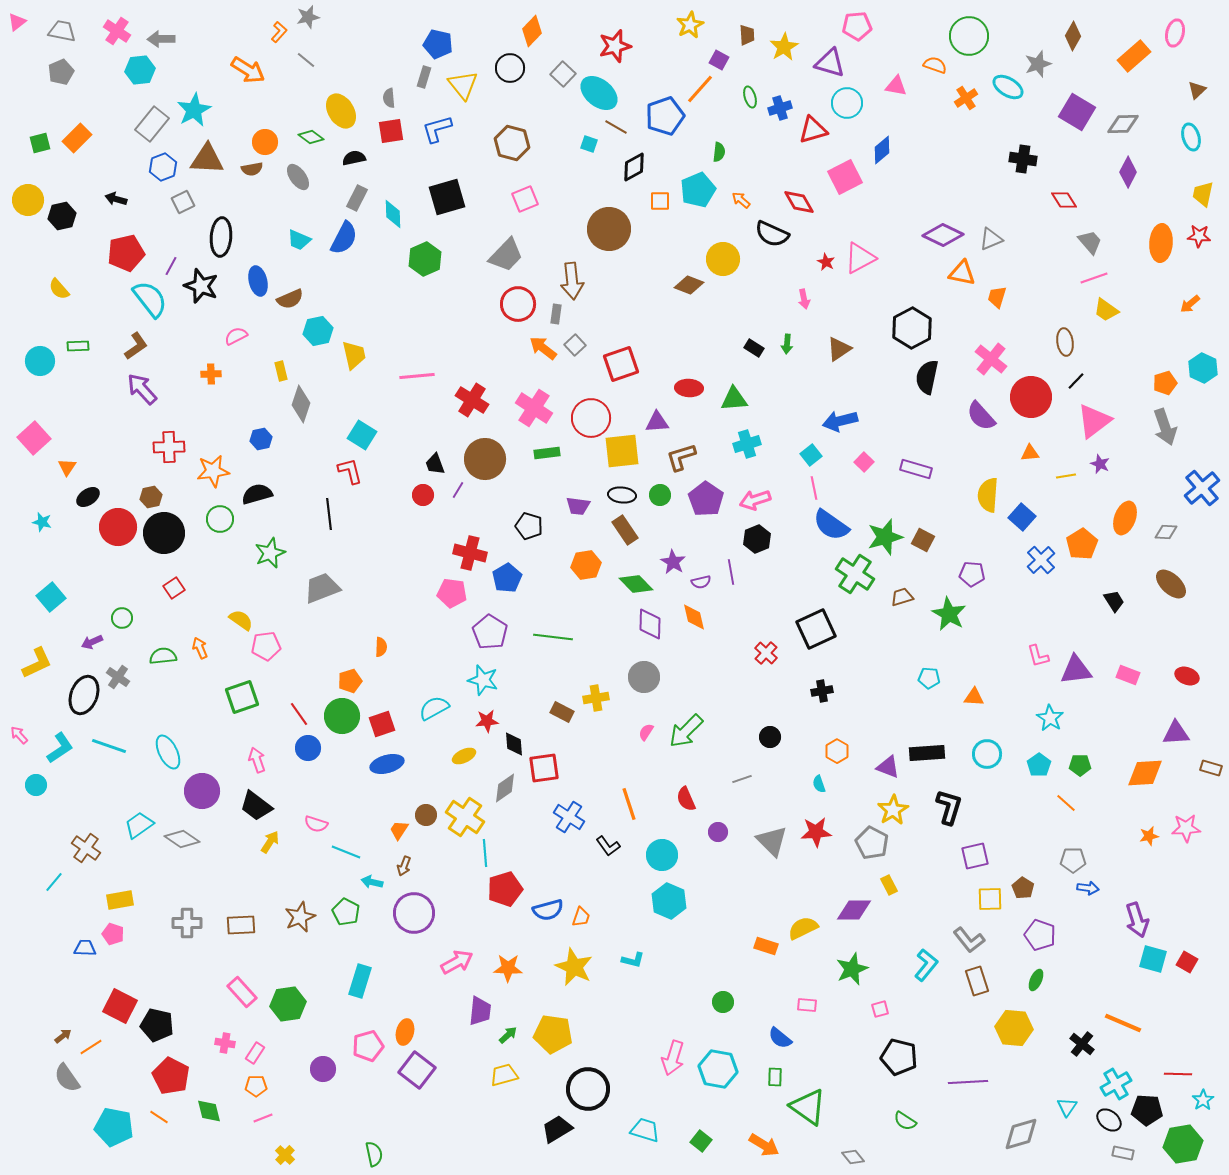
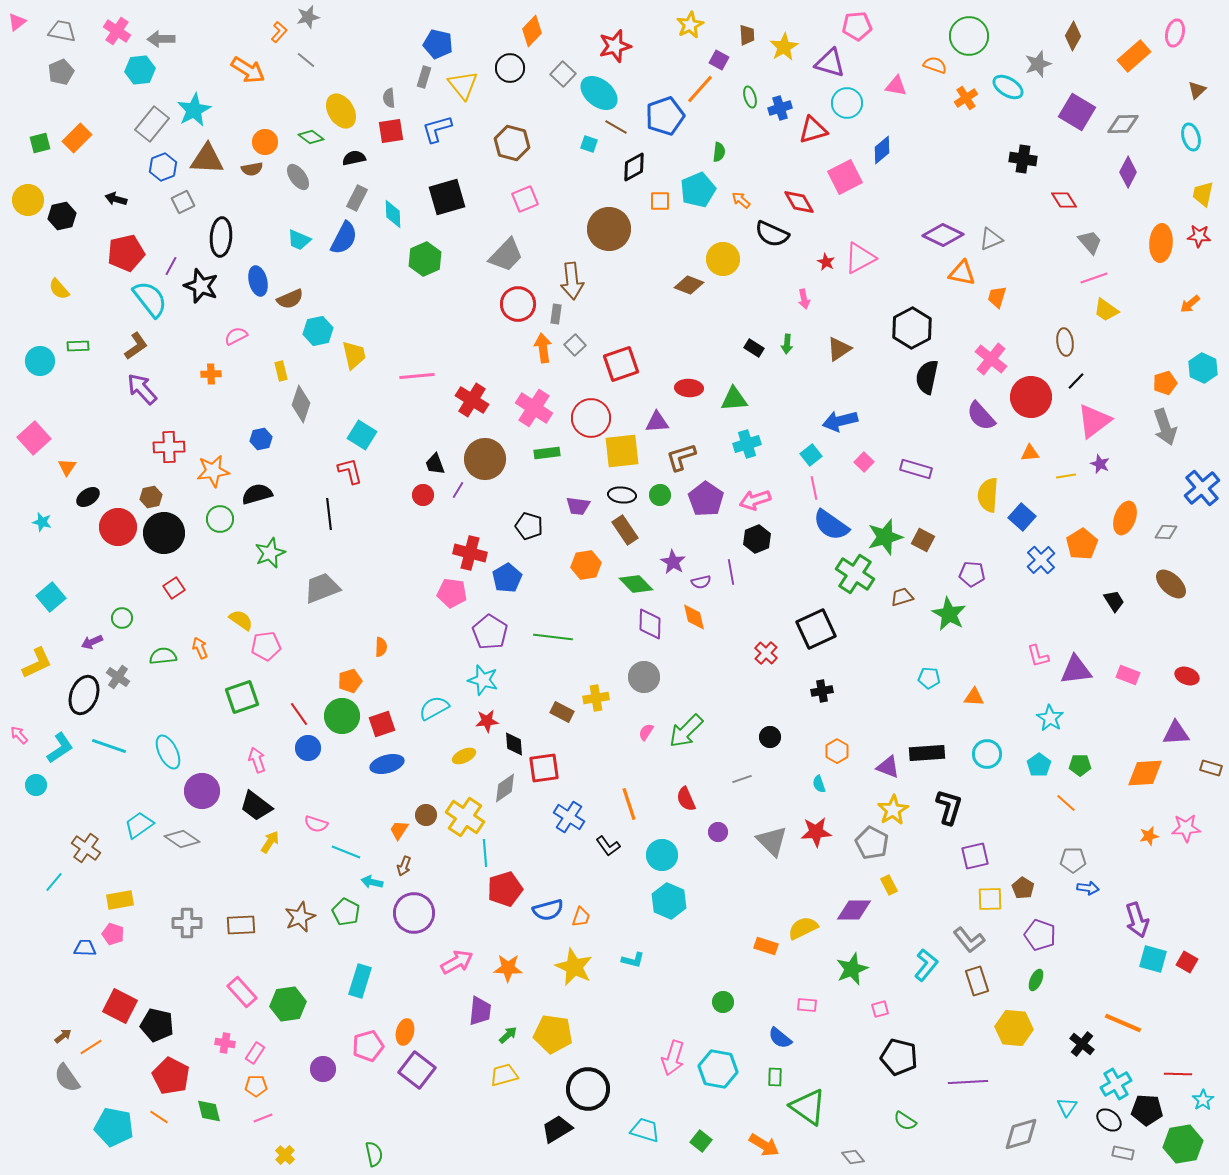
orange arrow at (543, 348): rotated 44 degrees clockwise
